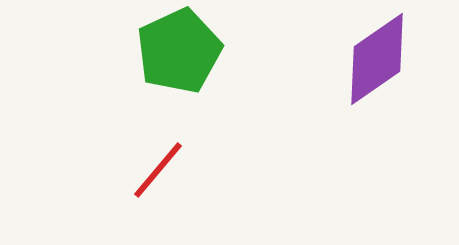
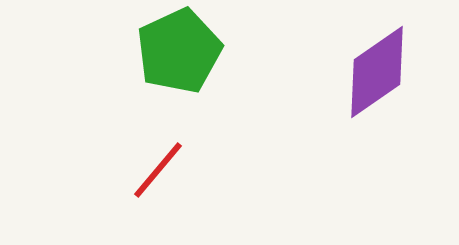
purple diamond: moved 13 px down
